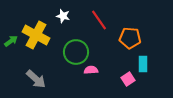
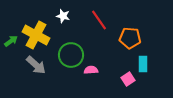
green circle: moved 5 px left, 3 px down
gray arrow: moved 14 px up
